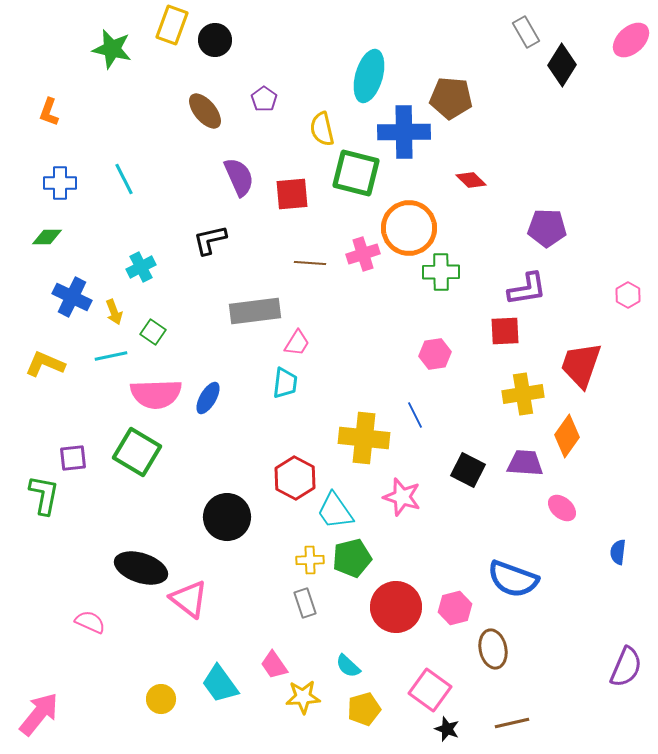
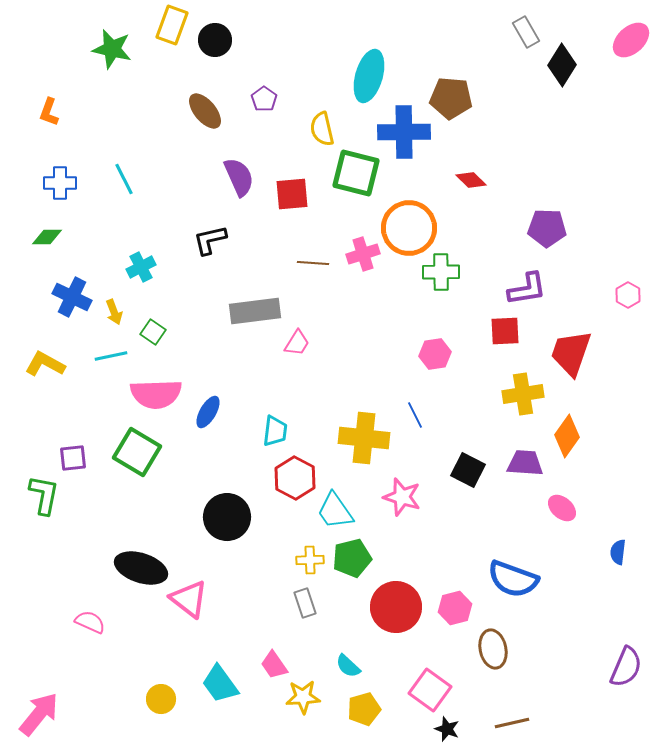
brown line at (310, 263): moved 3 px right
yellow L-shape at (45, 364): rotated 6 degrees clockwise
red trapezoid at (581, 365): moved 10 px left, 12 px up
cyan trapezoid at (285, 383): moved 10 px left, 48 px down
blue ellipse at (208, 398): moved 14 px down
